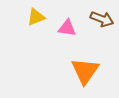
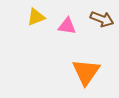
pink triangle: moved 2 px up
orange triangle: moved 1 px right, 1 px down
